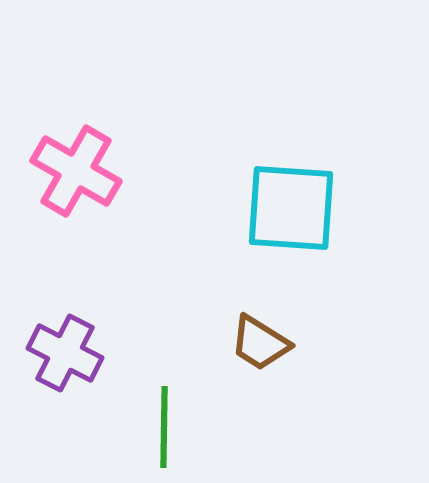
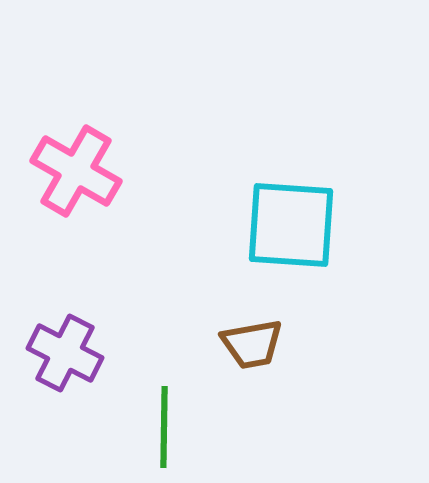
cyan square: moved 17 px down
brown trapezoid: moved 8 px left, 1 px down; rotated 42 degrees counterclockwise
